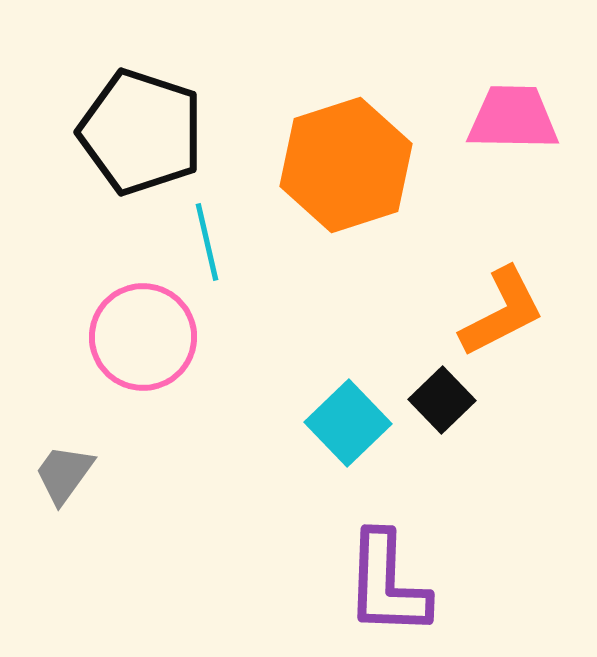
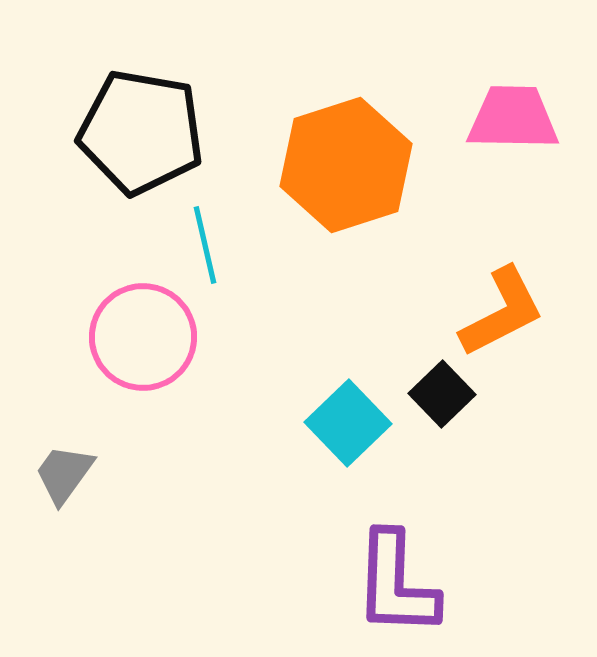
black pentagon: rotated 8 degrees counterclockwise
cyan line: moved 2 px left, 3 px down
black square: moved 6 px up
purple L-shape: moved 9 px right
